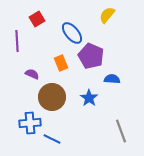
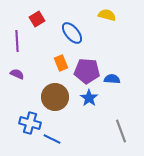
yellow semicircle: rotated 66 degrees clockwise
purple pentagon: moved 4 px left, 15 px down; rotated 20 degrees counterclockwise
purple semicircle: moved 15 px left
brown circle: moved 3 px right
blue cross: rotated 20 degrees clockwise
